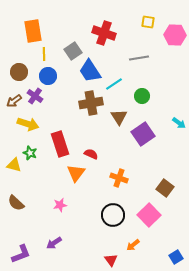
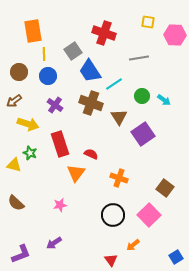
purple cross: moved 20 px right, 9 px down
brown cross: rotated 30 degrees clockwise
cyan arrow: moved 15 px left, 23 px up
